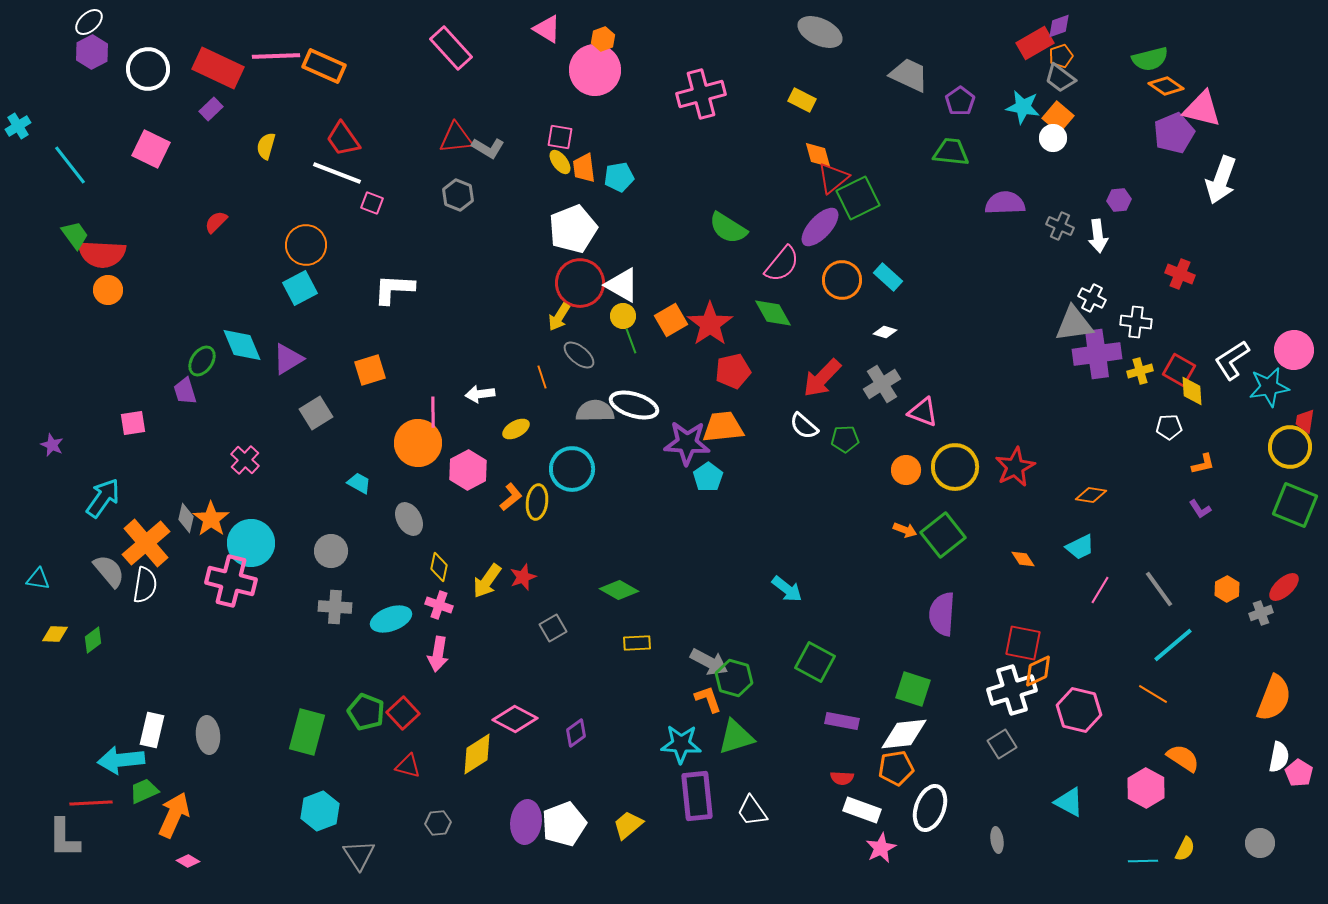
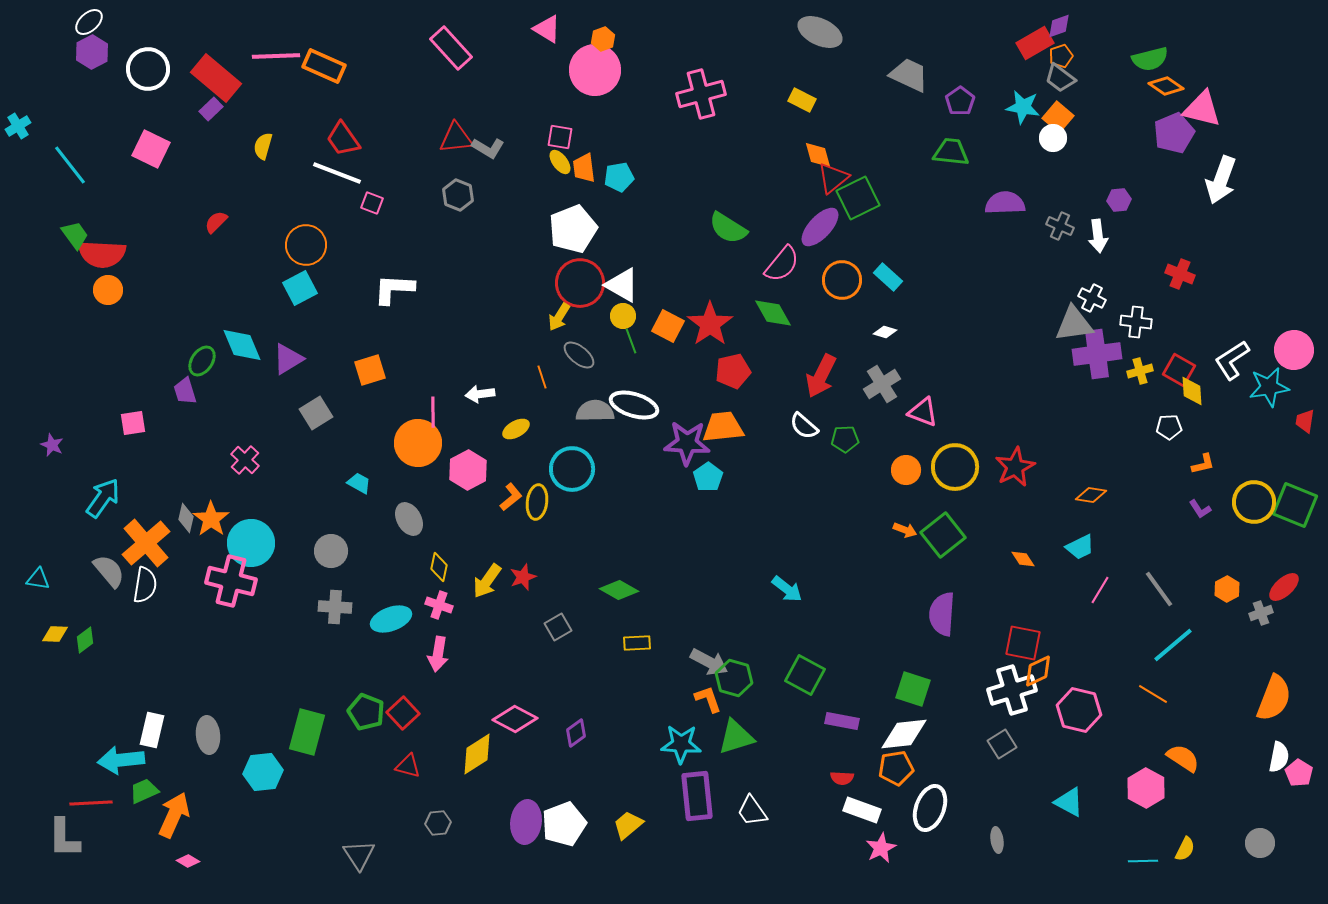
red rectangle at (218, 68): moved 2 px left, 10 px down; rotated 15 degrees clockwise
yellow semicircle at (266, 146): moved 3 px left
orange square at (671, 320): moved 3 px left, 6 px down; rotated 32 degrees counterclockwise
red arrow at (822, 378): moved 1 px left, 2 px up; rotated 18 degrees counterclockwise
yellow circle at (1290, 447): moved 36 px left, 55 px down
gray square at (553, 628): moved 5 px right, 1 px up
green diamond at (93, 640): moved 8 px left
green square at (815, 662): moved 10 px left, 13 px down
cyan hexagon at (320, 811): moved 57 px left, 39 px up; rotated 15 degrees clockwise
